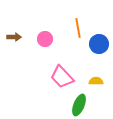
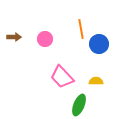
orange line: moved 3 px right, 1 px down
